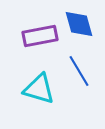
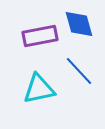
blue line: rotated 12 degrees counterclockwise
cyan triangle: rotated 28 degrees counterclockwise
